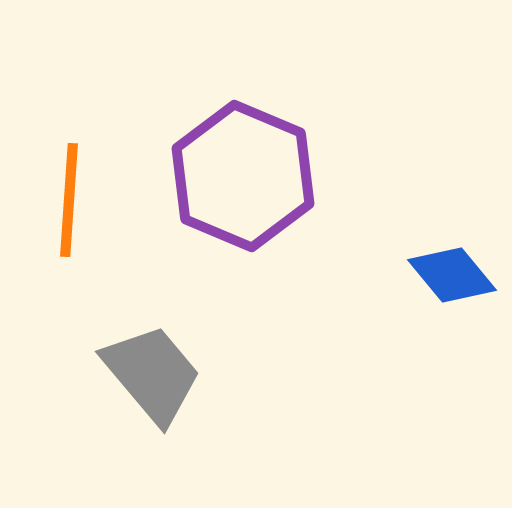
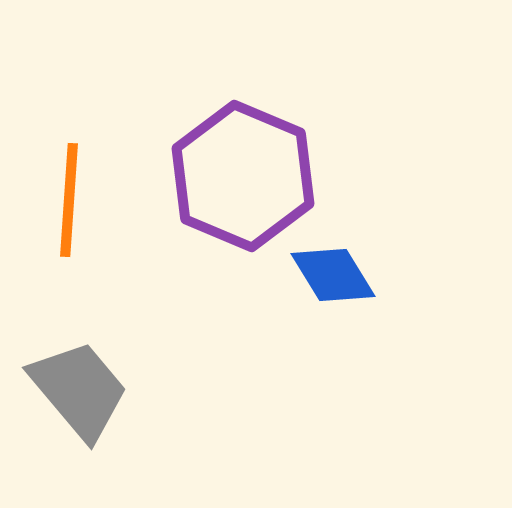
blue diamond: moved 119 px left; rotated 8 degrees clockwise
gray trapezoid: moved 73 px left, 16 px down
